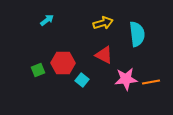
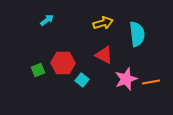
pink star: rotated 15 degrees counterclockwise
